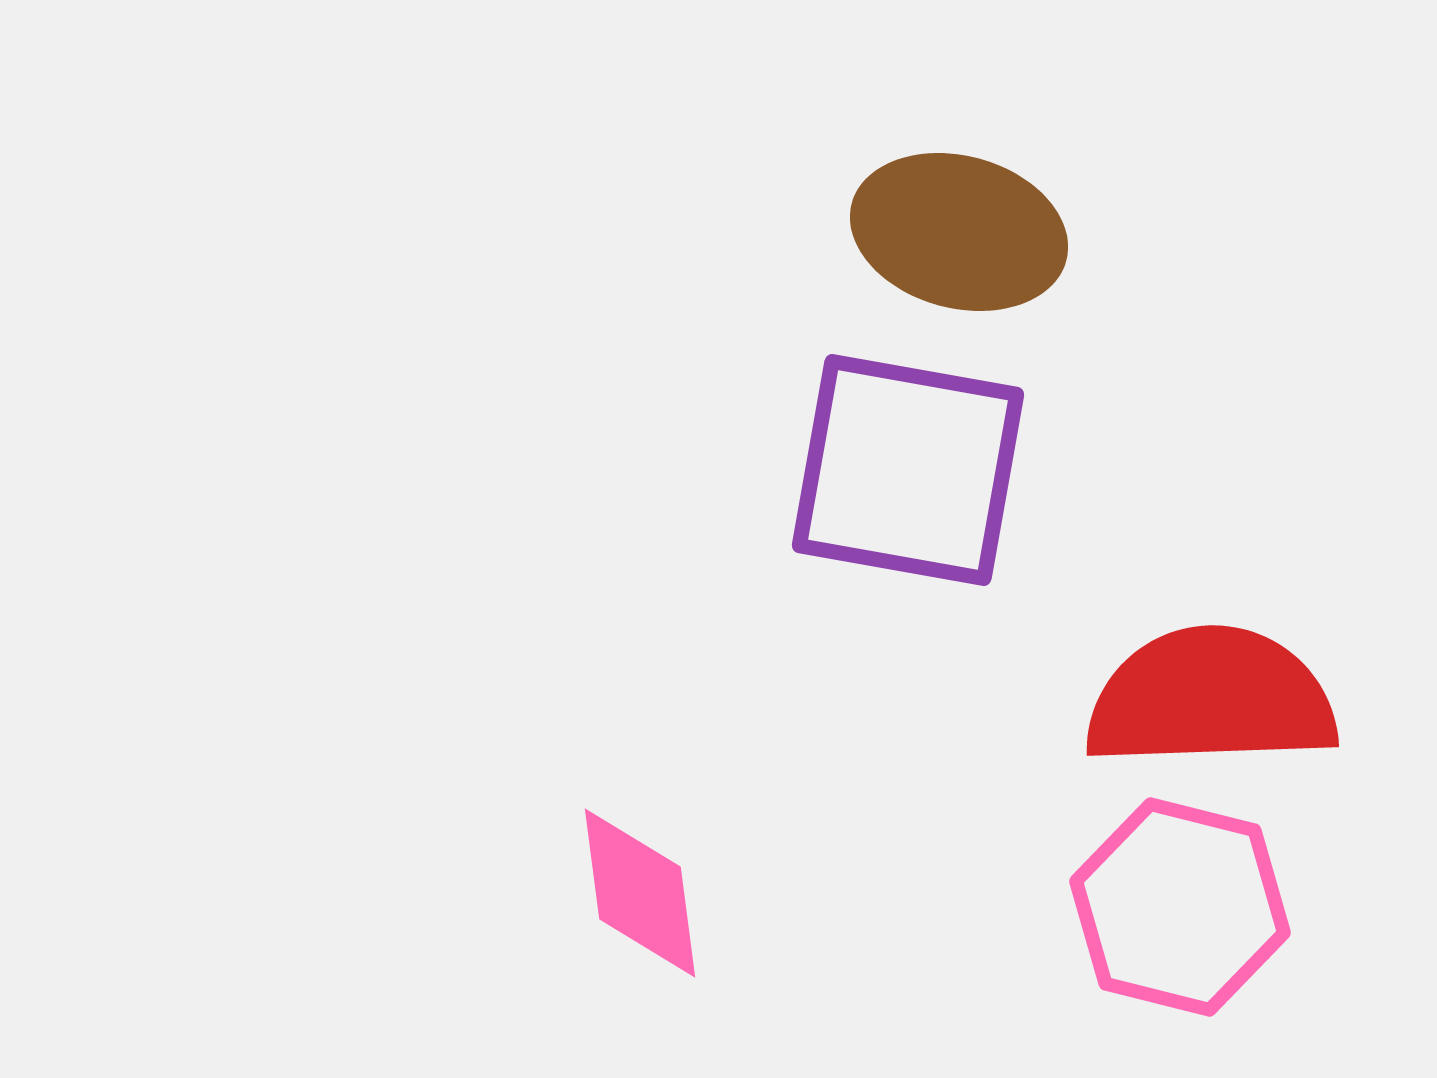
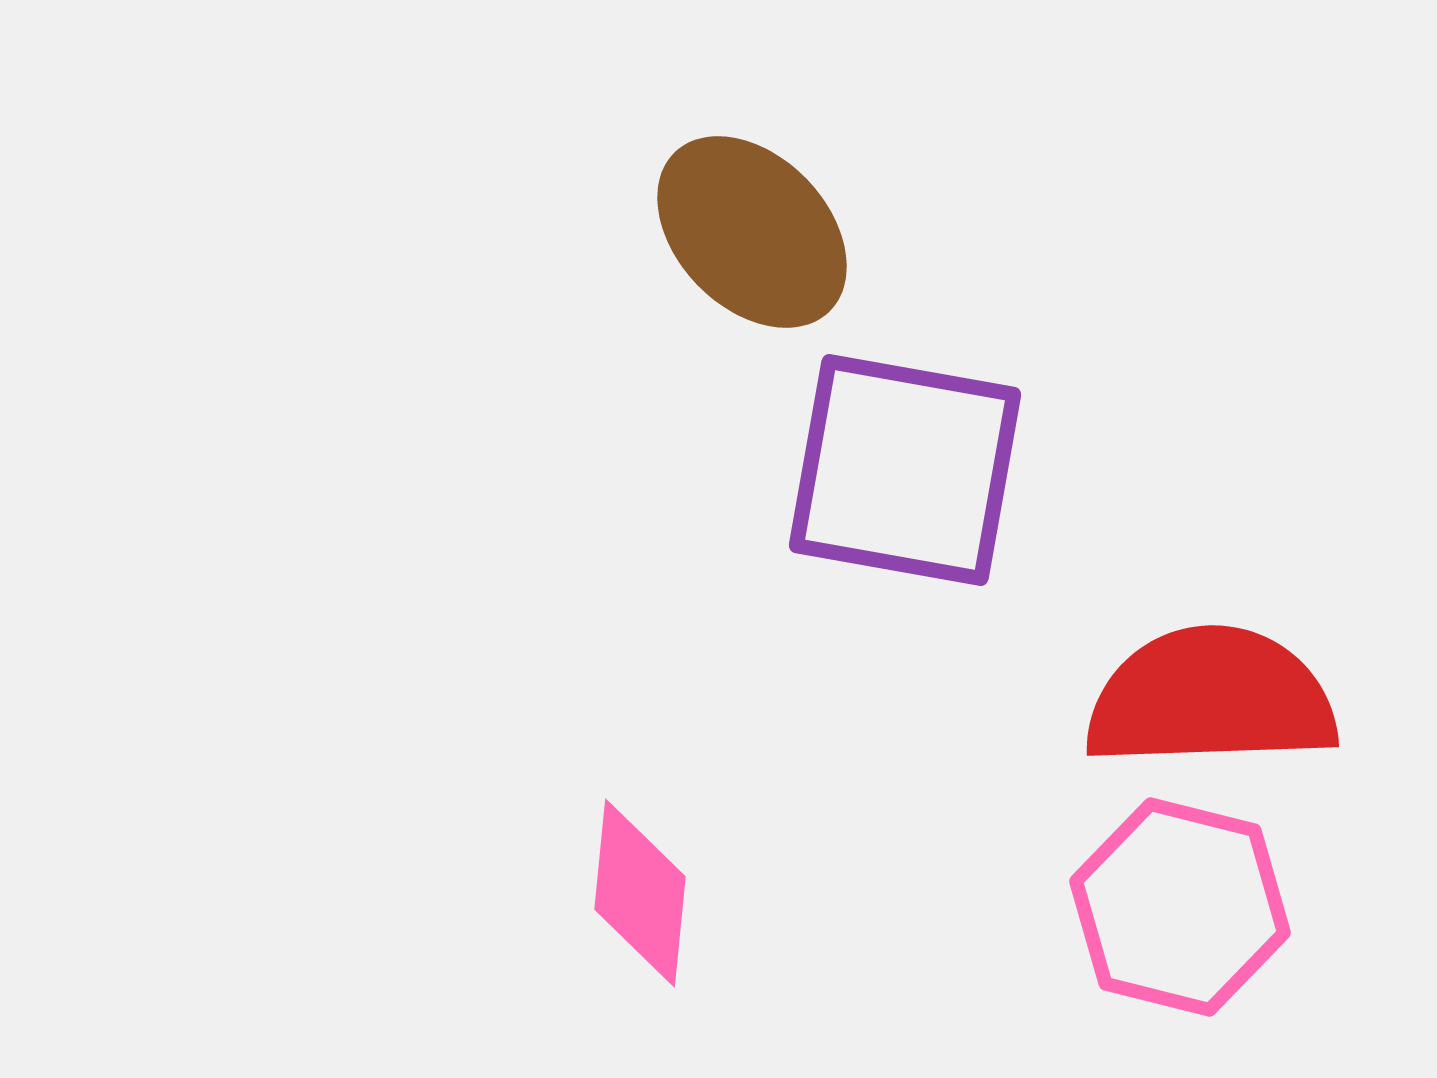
brown ellipse: moved 207 px left; rotated 31 degrees clockwise
purple square: moved 3 px left
pink diamond: rotated 13 degrees clockwise
